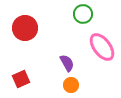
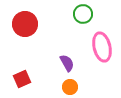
red circle: moved 4 px up
pink ellipse: rotated 24 degrees clockwise
red square: moved 1 px right
orange circle: moved 1 px left, 2 px down
